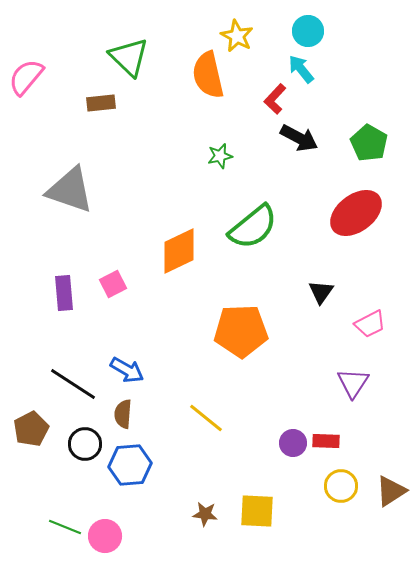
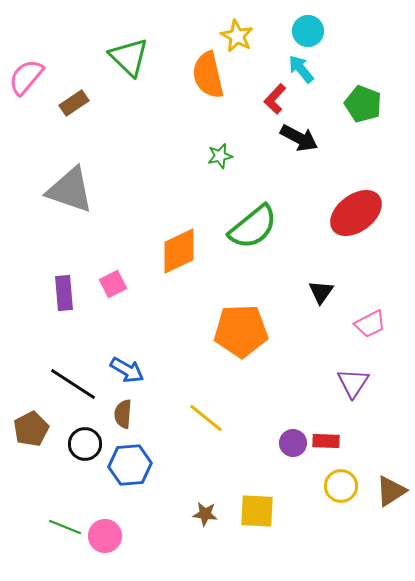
brown rectangle: moved 27 px left; rotated 28 degrees counterclockwise
green pentagon: moved 6 px left, 39 px up; rotated 9 degrees counterclockwise
